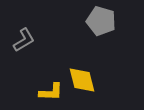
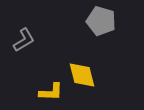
yellow diamond: moved 5 px up
